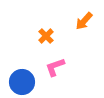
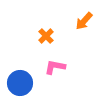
pink L-shape: rotated 30 degrees clockwise
blue circle: moved 2 px left, 1 px down
